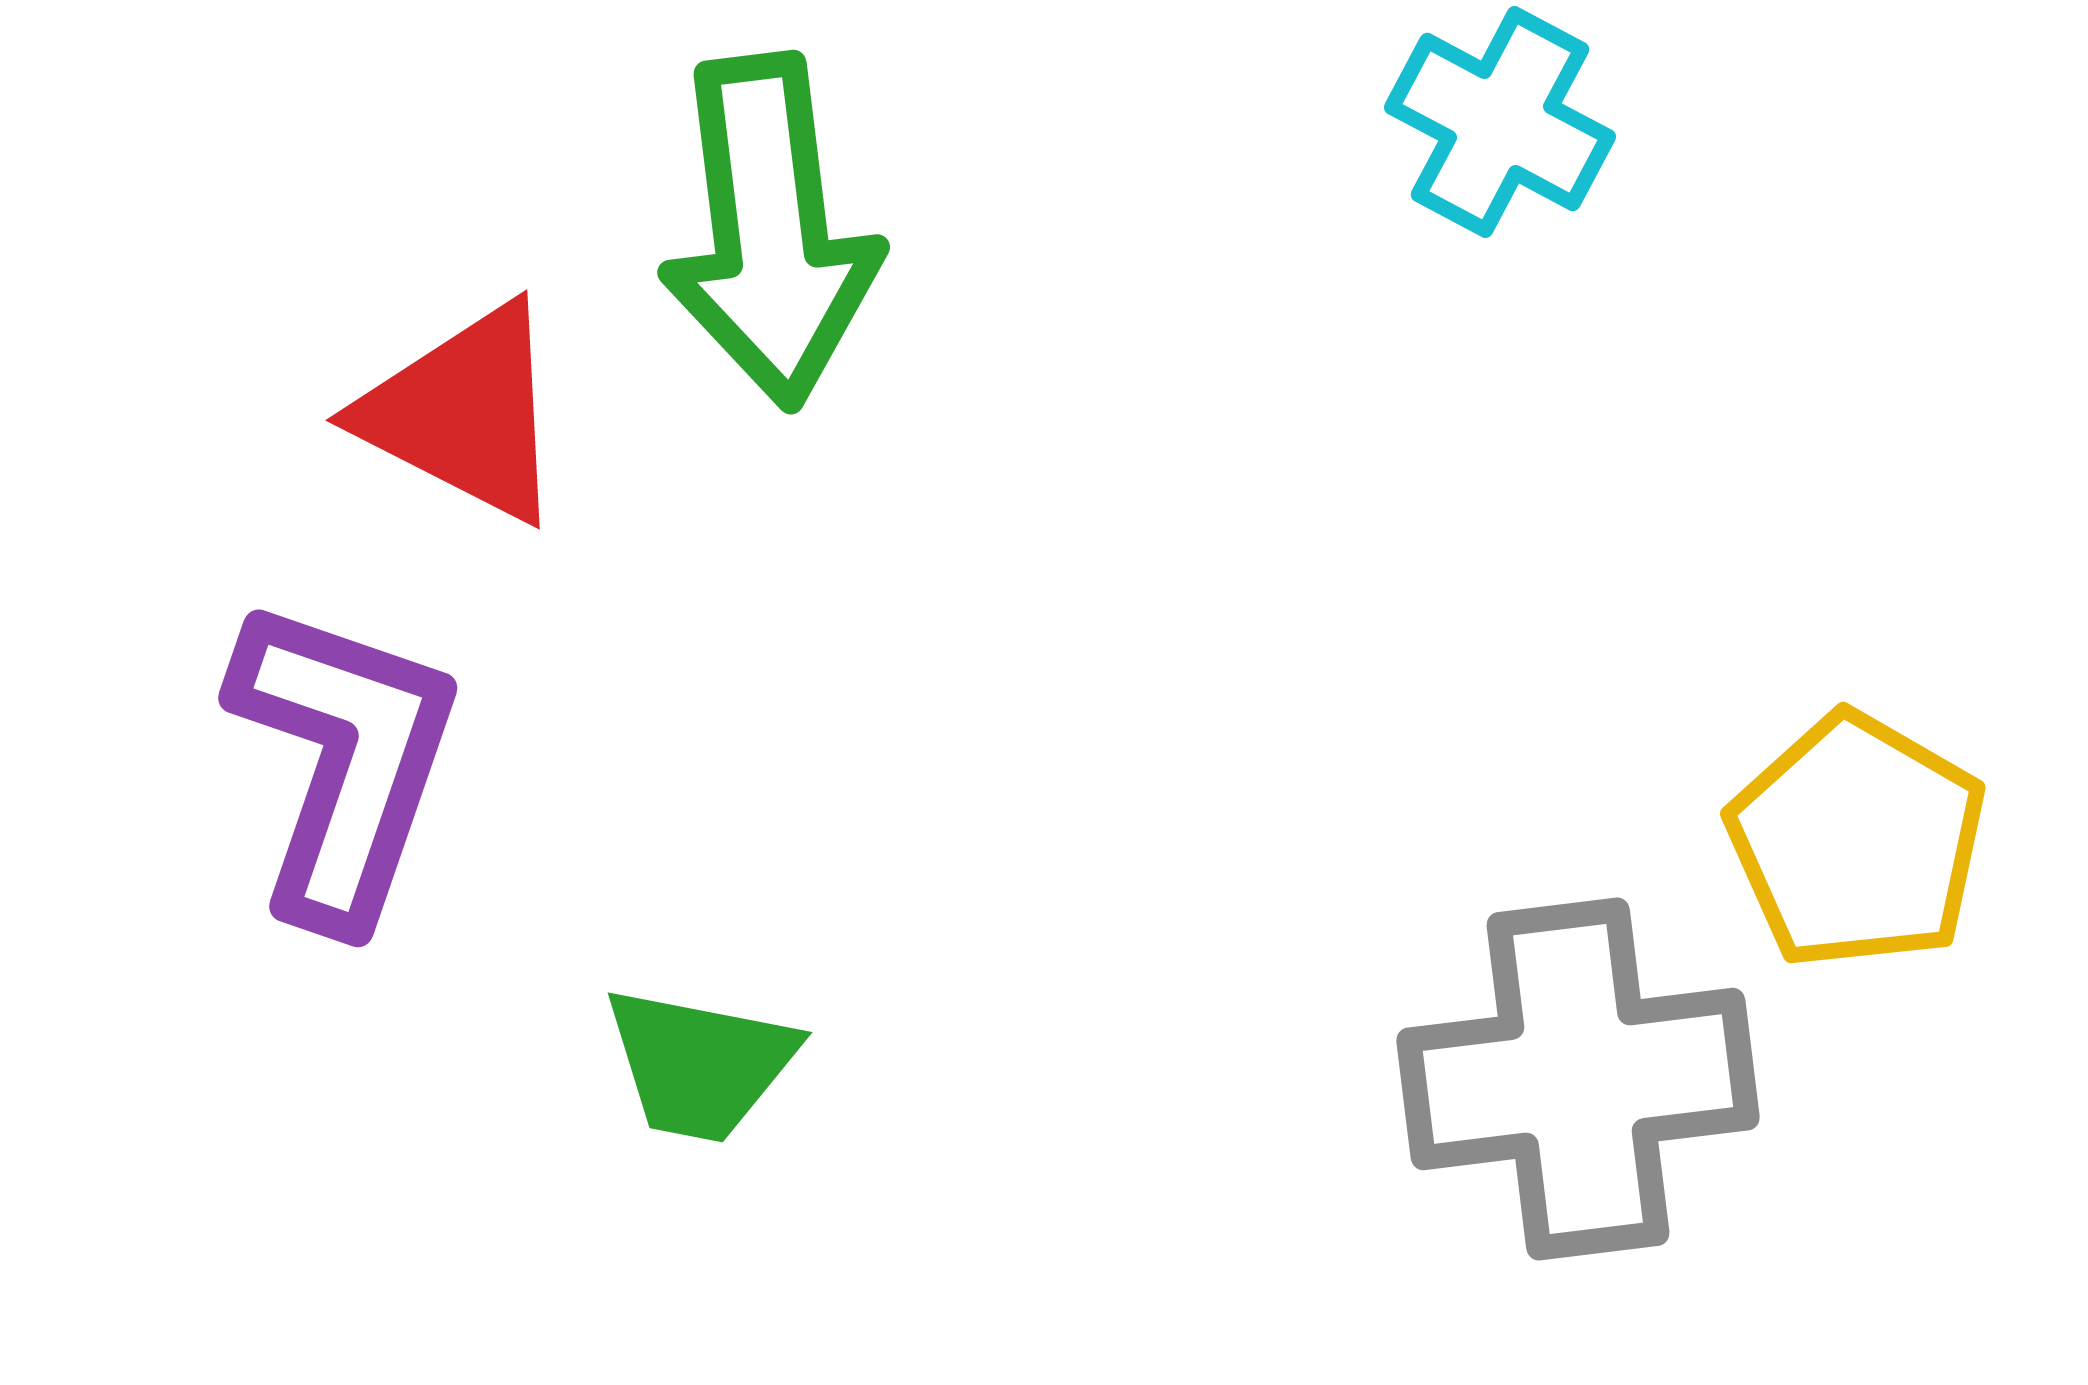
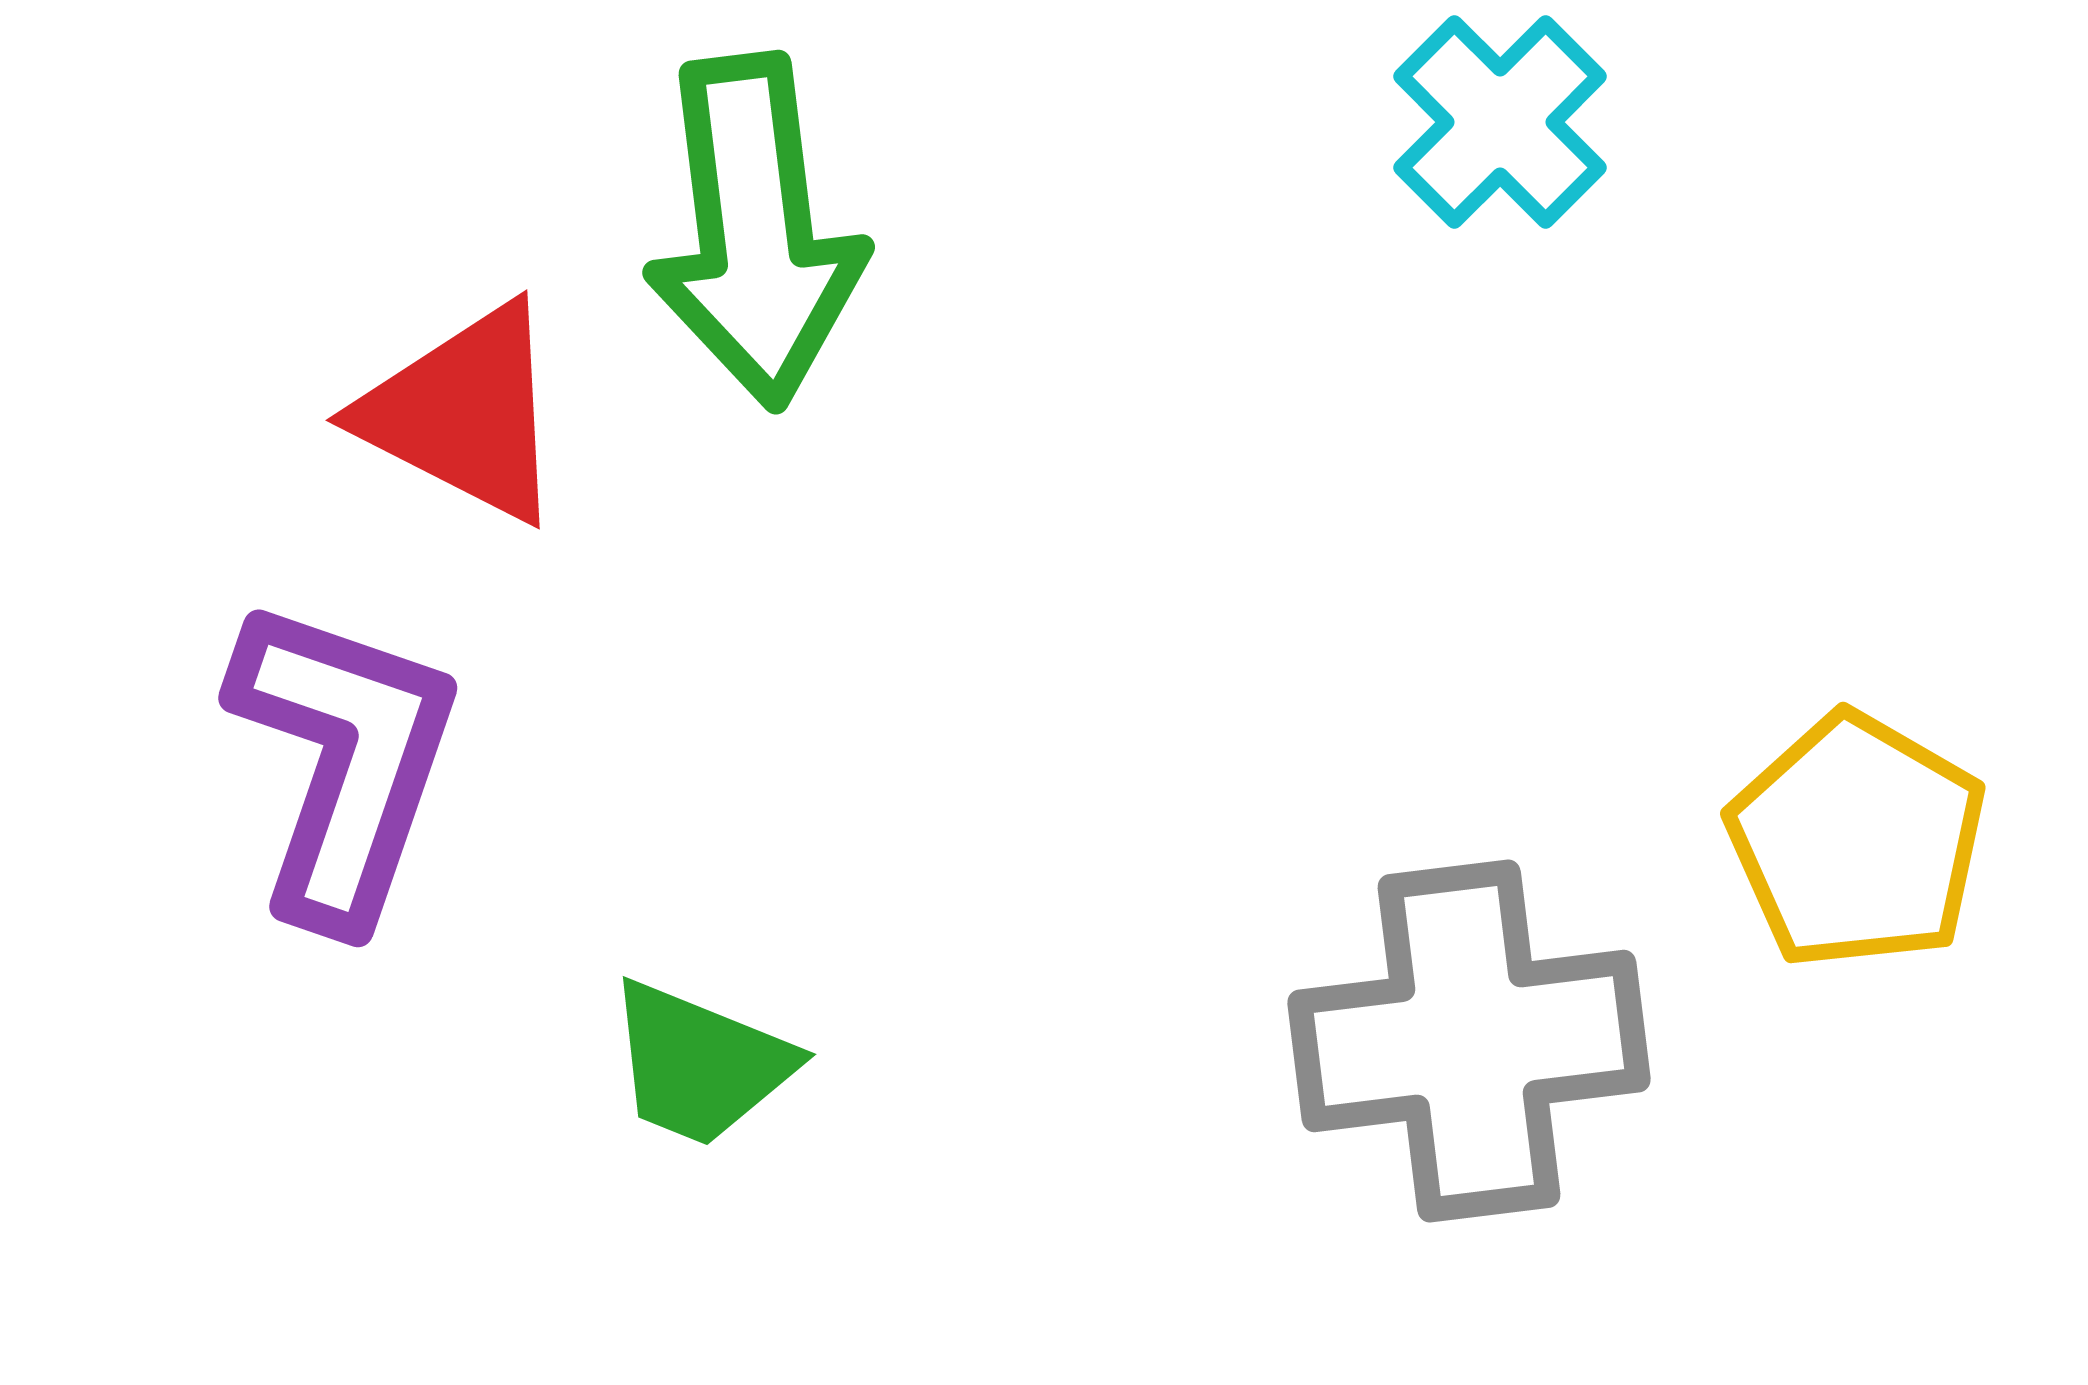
cyan cross: rotated 17 degrees clockwise
green arrow: moved 15 px left
green trapezoid: rotated 11 degrees clockwise
gray cross: moved 109 px left, 38 px up
